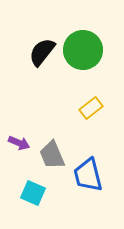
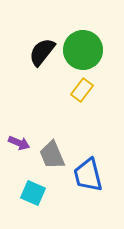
yellow rectangle: moved 9 px left, 18 px up; rotated 15 degrees counterclockwise
